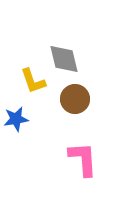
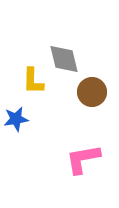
yellow L-shape: rotated 20 degrees clockwise
brown circle: moved 17 px right, 7 px up
pink L-shape: rotated 96 degrees counterclockwise
